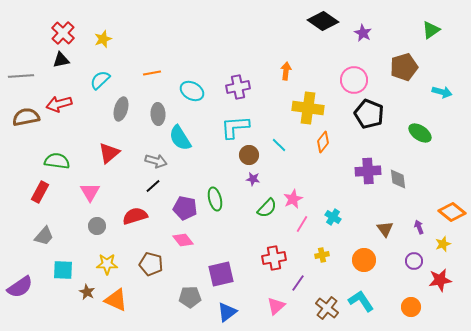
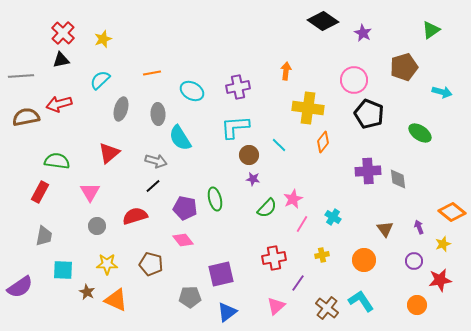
gray trapezoid at (44, 236): rotated 30 degrees counterclockwise
orange circle at (411, 307): moved 6 px right, 2 px up
